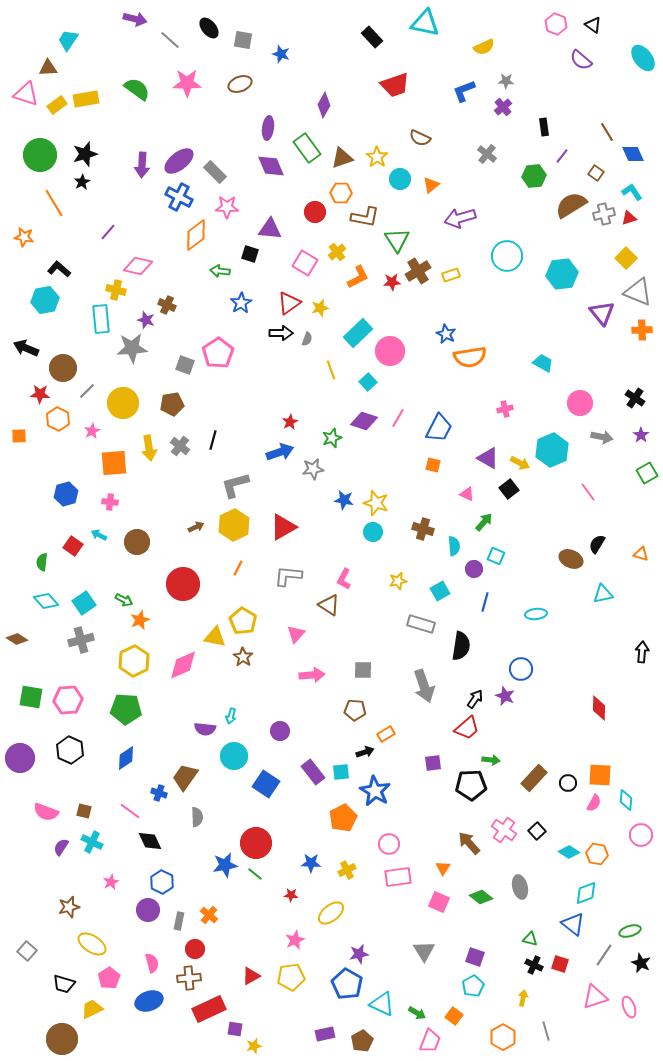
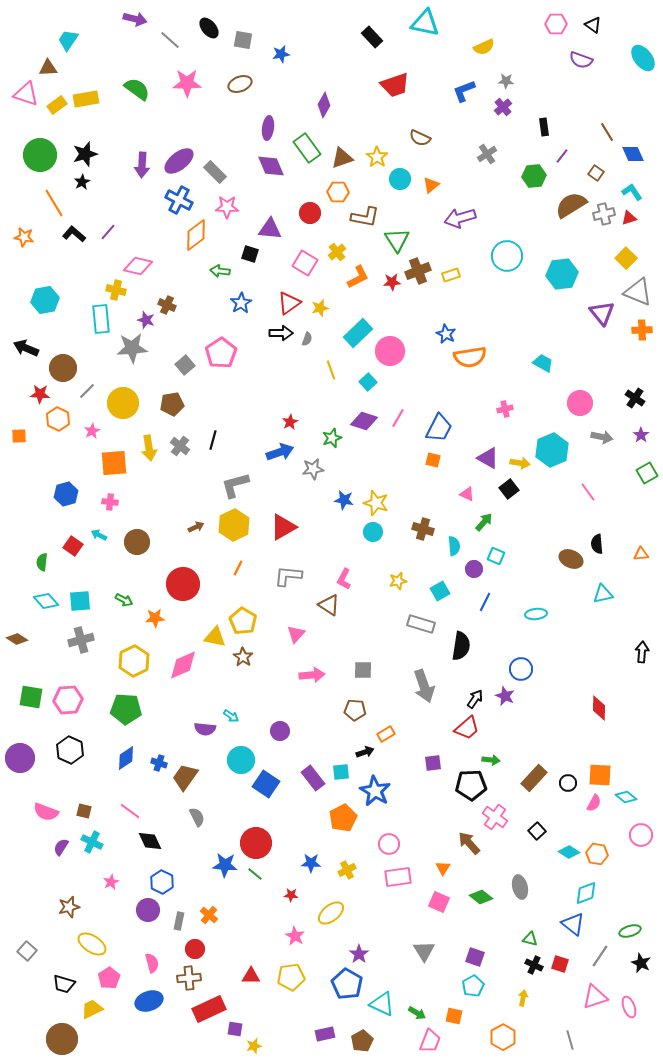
pink hexagon at (556, 24): rotated 20 degrees counterclockwise
blue star at (281, 54): rotated 30 degrees counterclockwise
purple semicircle at (581, 60): rotated 20 degrees counterclockwise
gray cross at (487, 154): rotated 18 degrees clockwise
orange hexagon at (341, 193): moved 3 px left, 1 px up
blue cross at (179, 197): moved 3 px down
red circle at (315, 212): moved 5 px left, 1 px down
black L-shape at (59, 269): moved 15 px right, 35 px up
brown cross at (418, 271): rotated 10 degrees clockwise
pink pentagon at (218, 353): moved 3 px right
gray square at (185, 365): rotated 30 degrees clockwise
yellow arrow at (520, 463): rotated 18 degrees counterclockwise
orange square at (433, 465): moved 5 px up
black semicircle at (597, 544): rotated 36 degrees counterclockwise
orange triangle at (641, 554): rotated 21 degrees counterclockwise
blue line at (485, 602): rotated 12 degrees clockwise
cyan square at (84, 603): moved 4 px left, 2 px up; rotated 30 degrees clockwise
orange star at (140, 620): moved 15 px right, 2 px up; rotated 18 degrees clockwise
cyan arrow at (231, 716): rotated 70 degrees counterclockwise
cyan circle at (234, 756): moved 7 px right, 4 px down
purple rectangle at (313, 772): moved 6 px down
blue cross at (159, 793): moved 30 px up
cyan diamond at (626, 800): moved 3 px up; rotated 55 degrees counterclockwise
gray semicircle at (197, 817): rotated 24 degrees counterclockwise
pink cross at (504, 830): moved 9 px left, 13 px up
blue star at (225, 865): rotated 15 degrees clockwise
pink star at (295, 940): moved 4 px up; rotated 18 degrees counterclockwise
purple star at (359, 954): rotated 24 degrees counterclockwise
gray line at (604, 955): moved 4 px left, 1 px down
red triangle at (251, 976): rotated 30 degrees clockwise
orange square at (454, 1016): rotated 24 degrees counterclockwise
gray line at (546, 1031): moved 24 px right, 9 px down
